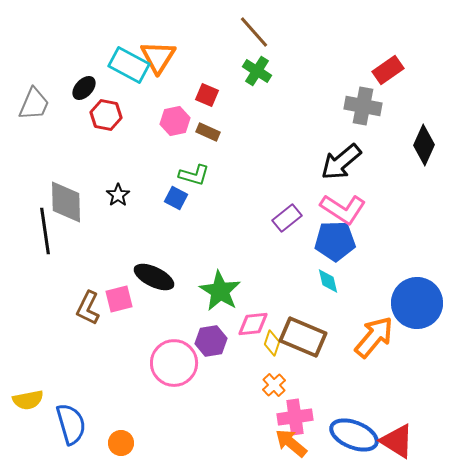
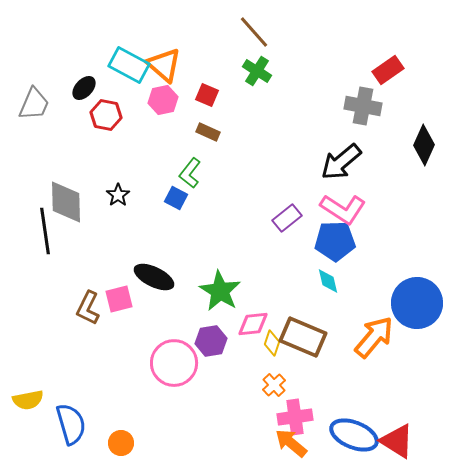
orange triangle at (158, 57): moved 6 px right, 8 px down; rotated 21 degrees counterclockwise
pink hexagon at (175, 121): moved 12 px left, 21 px up
green L-shape at (194, 175): moved 4 px left, 2 px up; rotated 112 degrees clockwise
